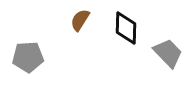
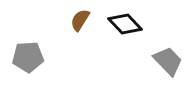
black diamond: moved 1 px left, 4 px up; rotated 44 degrees counterclockwise
gray trapezoid: moved 8 px down
